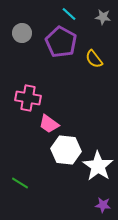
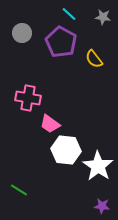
pink trapezoid: moved 1 px right
green line: moved 1 px left, 7 px down
purple star: moved 1 px left, 1 px down
